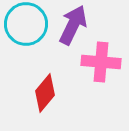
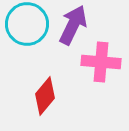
cyan circle: moved 1 px right
red diamond: moved 3 px down
